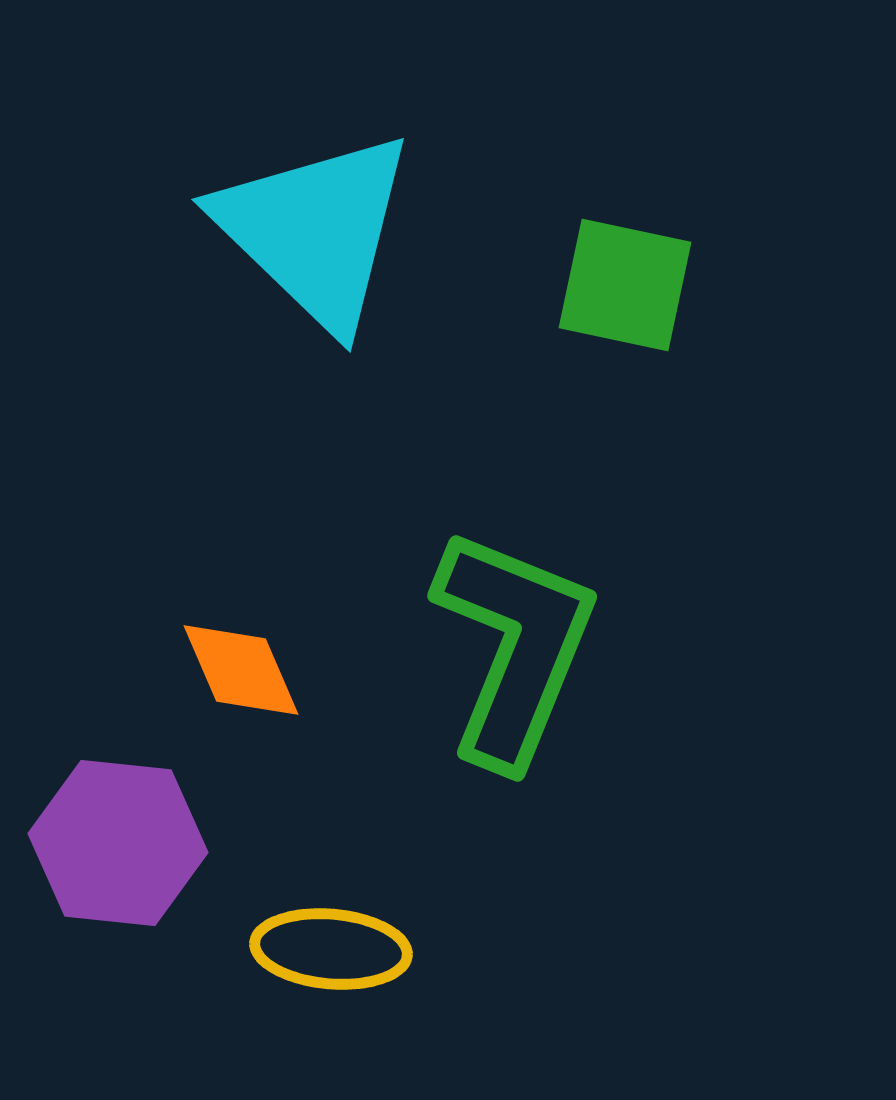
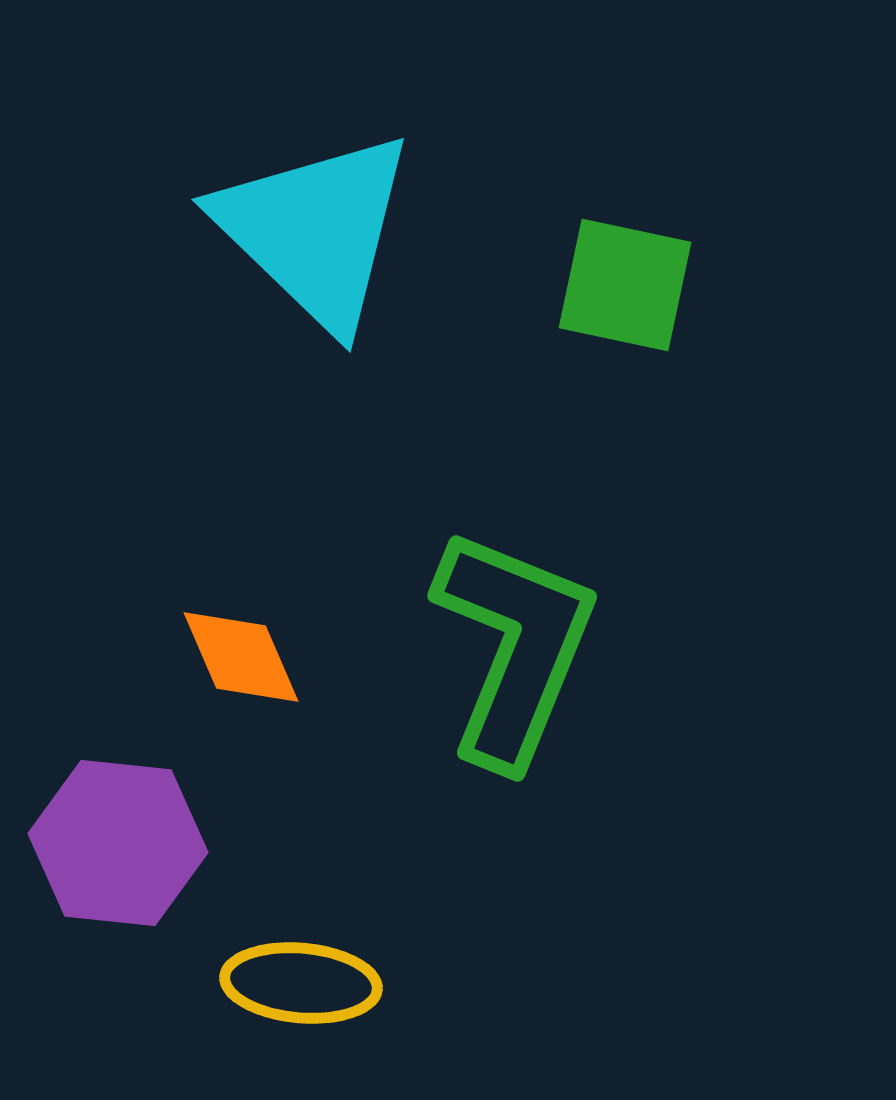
orange diamond: moved 13 px up
yellow ellipse: moved 30 px left, 34 px down
